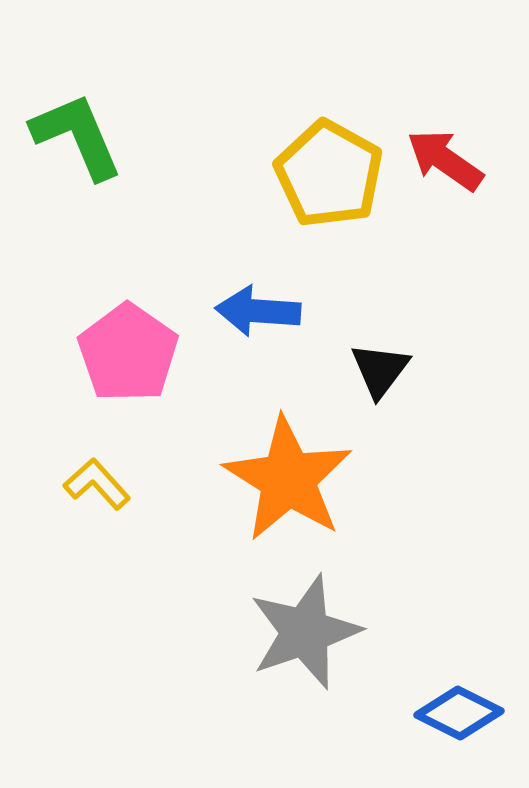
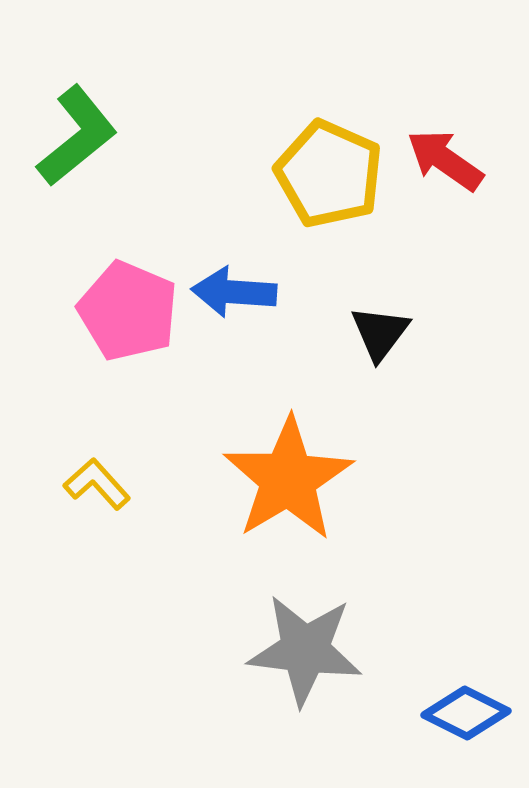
green L-shape: rotated 74 degrees clockwise
yellow pentagon: rotated 5 degrees counterclockwise
blue arrow: moved 24 px left, 19 px up
pink pentagon: moved 42 px up; rotated 12 degrees counterclockwise
black triangle: moved 37 px up
orange star: rotated 9 degrees clockwise
gray star: moved 18 px down; rotated 26 degrees clockwise
blue diamond: moved 7 px right
